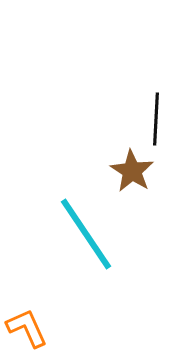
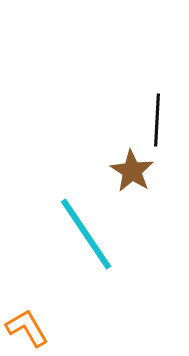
black line: moved 1 px right, 1 px down
orange L-shape: rotated 6 degrees counterclockwise
